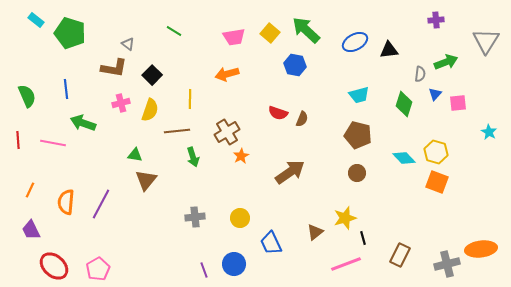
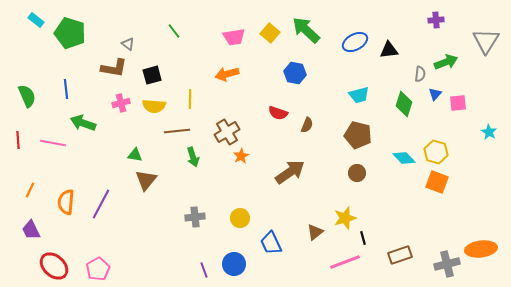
green line at (174, 31): rotated 21 degrees clockwise
blue hexagon at (295, 65): moved 8 px down
black square at (152, 75): rotated 30 degrees clockwise
yellow semicircle at (150, 110): moved 4 px right, 4 px up; rotated 75 degrees clockwise
brown semicircle at (302, 119): moved 5 px right, 6 px down
brown rectangle at (400, 255): rotated 45 degrees clockwise
pink line at (346, 264): moved 1 px left, 2 px up
